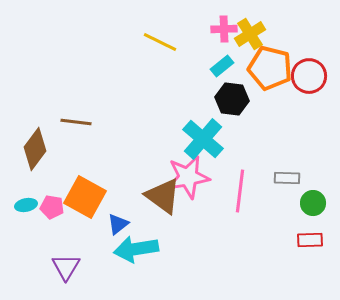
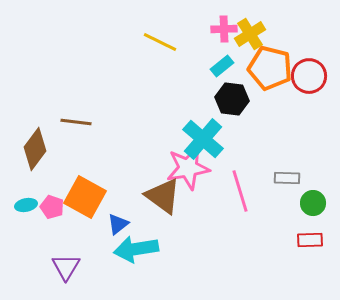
pink star: moved 9 px up
pink line: rotated 24 degrees counterclockwise
pink pentagon: rotated 10 degrees clockwise
